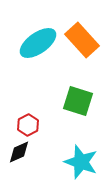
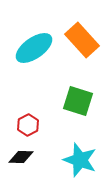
cyan ellipse: moved 4 px left, 5 px down
black diamond: moved 2 px right, 5 px down; rotated 25 degrees clockwise
cyan star: moved 1 px left, 2 px up
